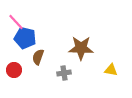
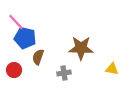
yellow triangle: moved 1 px right, 1 px up
